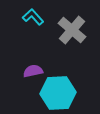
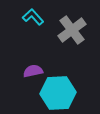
gray cross: rotated 12 degrees clockwise
